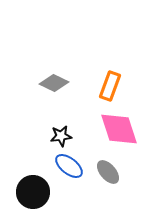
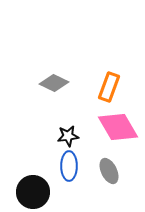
orange rectangle: moved 1 px left, 1 px down
pink diamond: moved 1 px left, 2 px up; rotated 12 degrees counterclockwise
black star: moved 7 px right
blue ellipse: rotated 52 degrees clockwise
gray ellipse: moved 1 px right, 1 px up; rotated 15 degrees clockwise
